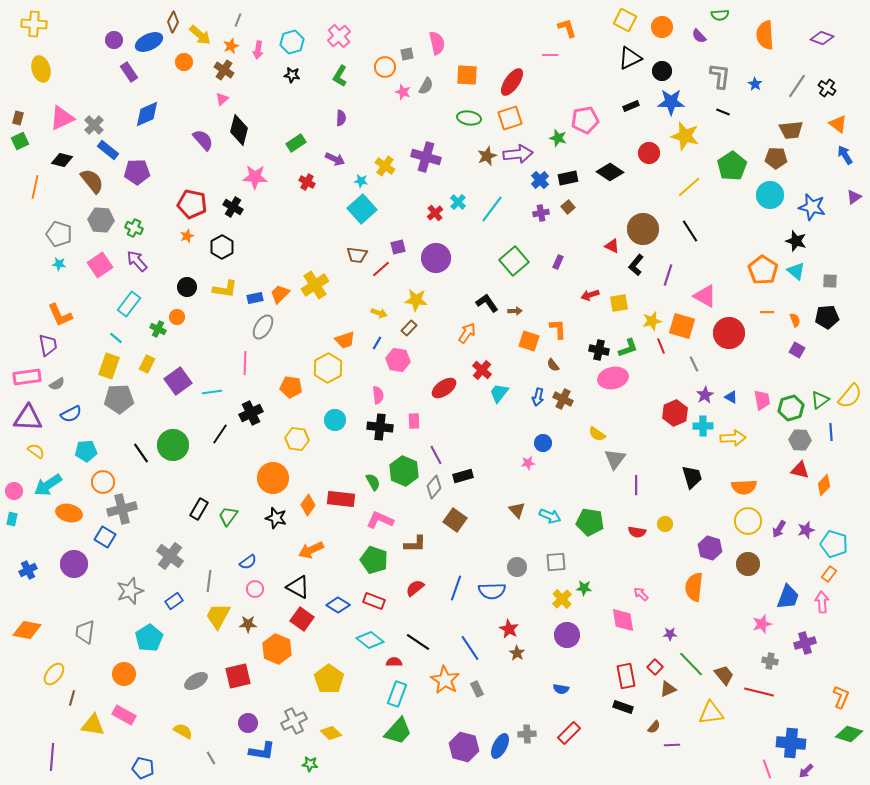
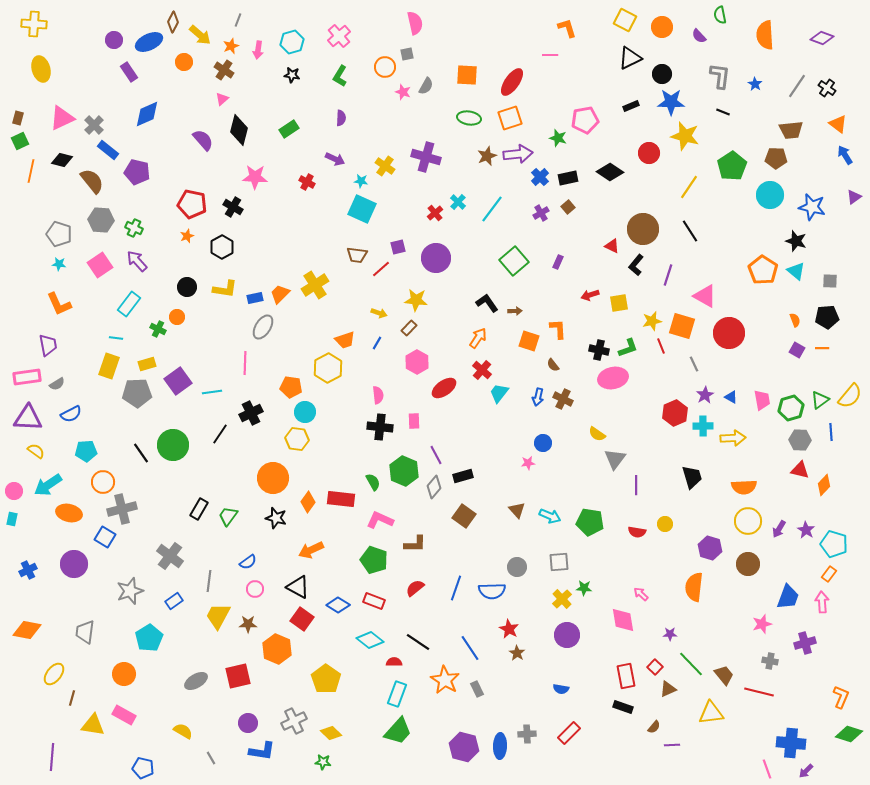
green semicircle at (720, 15): rotated 84 degrees clockwise
pink semicircle at (437, 43): moved 22 px left, 20 px up
black circle at (662, 71): moved 3 px down
green rectangle at (296, 143): moved 7 px left, 14 px up
purple pentagon at (137, 172): rotated 15 degrees clockwise
blue cross at (540, 180): moved 3 px up
orange line at (35, 187): moved 4 px left, 16 px up
yellow line at (689, 187): rotated 15 degrees counterclockwise
cyan square at (362, 209): rotated 24 degrees counterclockwise
purple cross at (541, 213): rotated 21 degrees counterclockwise
orange line at (767, 312): moved 55 px right, 36 px down
orange L-shape at (60, 315): moved 1 px left, 11 px up
orange arrow at (467, 333): moved 11 px right, 5 px down
cyan line at (116, 338): rotated 32 degrees counterclockwise
pink hexagon at (398, 360): moved 19 px right, 2 px down; rotated 20 degrees clockwise
yellow rectangle at (147, 364): rotated 48 degrees clockwise
gray pentagon at (119, 399): moved 18 px right, 6 px up
cyan circle at (335, 420): moved 30 px left, 8 px up
orange diamond at (308, 505): moved 3 px up
brown square at (455, 520): moved 9 px right, 4 px up
purple star at (806, 530): rotated 24 degrees counterclockwise
gray square at (556, 562): moved 3 px right
yellow pentagon at (329, 679): moved 3 px left
blue ellipse at (500, 746): rotated 25 degrees counterclockwise
green star at (310, 764): moved 13 px right, 2 px up
